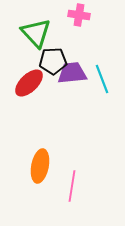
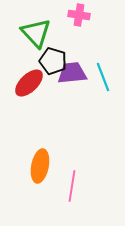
black pentagon: rotated 20 degrees clockwise
cyan line: moved 1 px right, 2 px up
